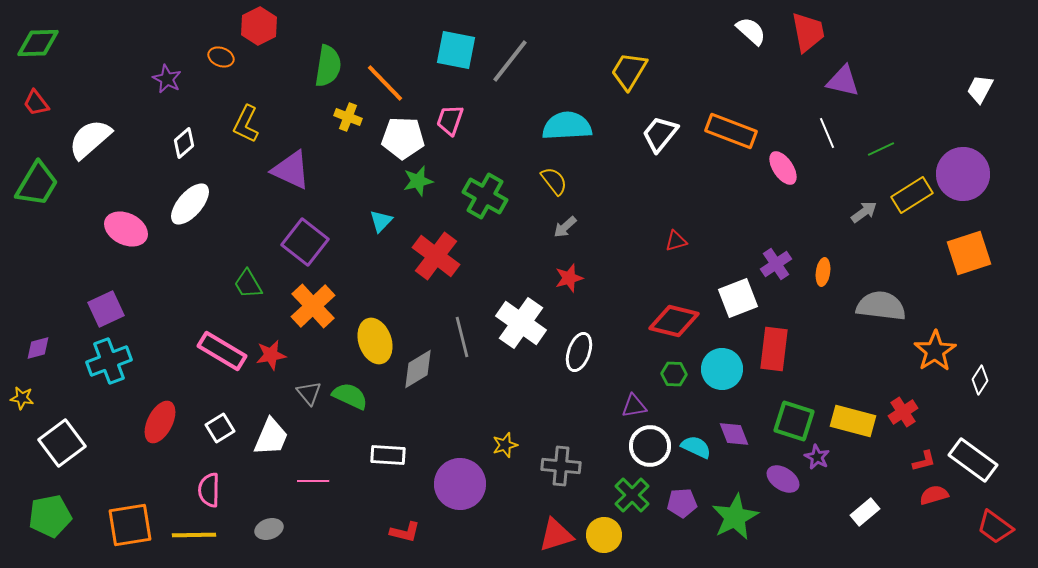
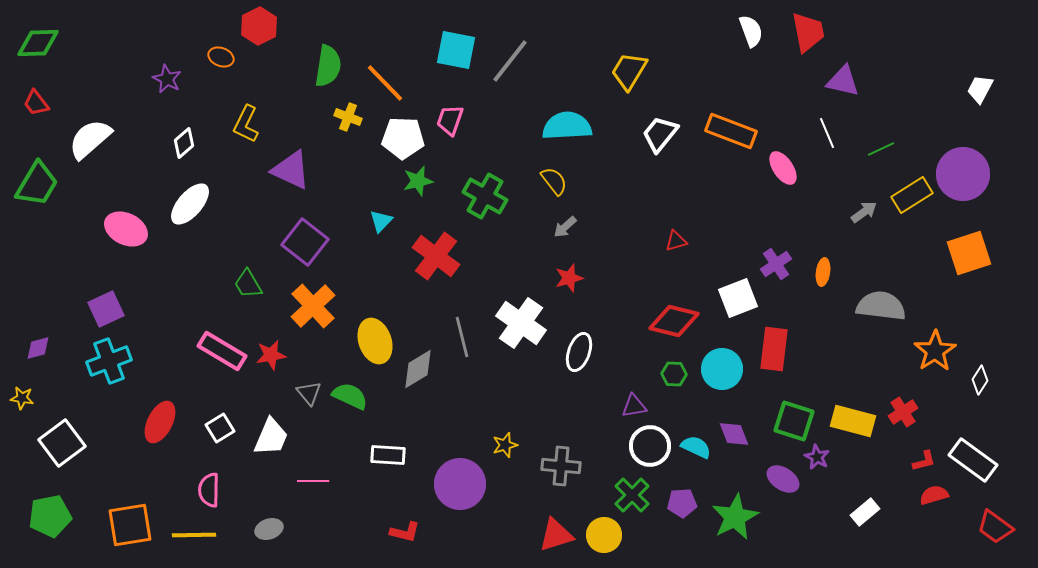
white semicircle at (751, 31): rotated 28 degrees clockwise
